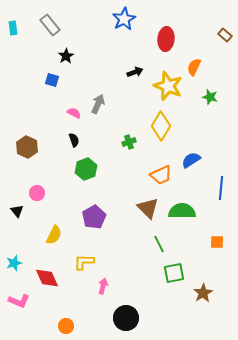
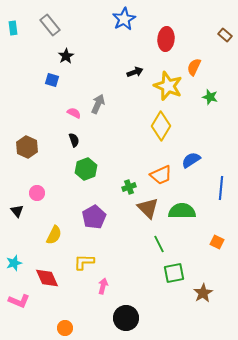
green cross: moved 45 px down
orange square: rotated 24 degrees clockwise
orange circle: moved 1 px left, 2 px down
